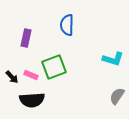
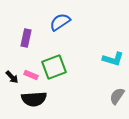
blue semicircle: moved 7 px left, 3 px up; rotated 55 degrees clockwise
black semicircle: moved 2 px right, 1 px up
